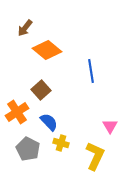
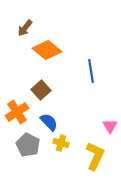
gray pentagon: moved 4 px up
